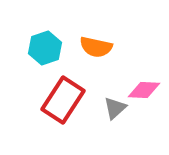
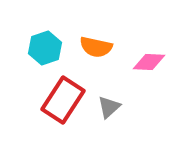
pink diamond: moved 5 px right, 28 px up
gray triangle: moved 6 px left, 1 px up
